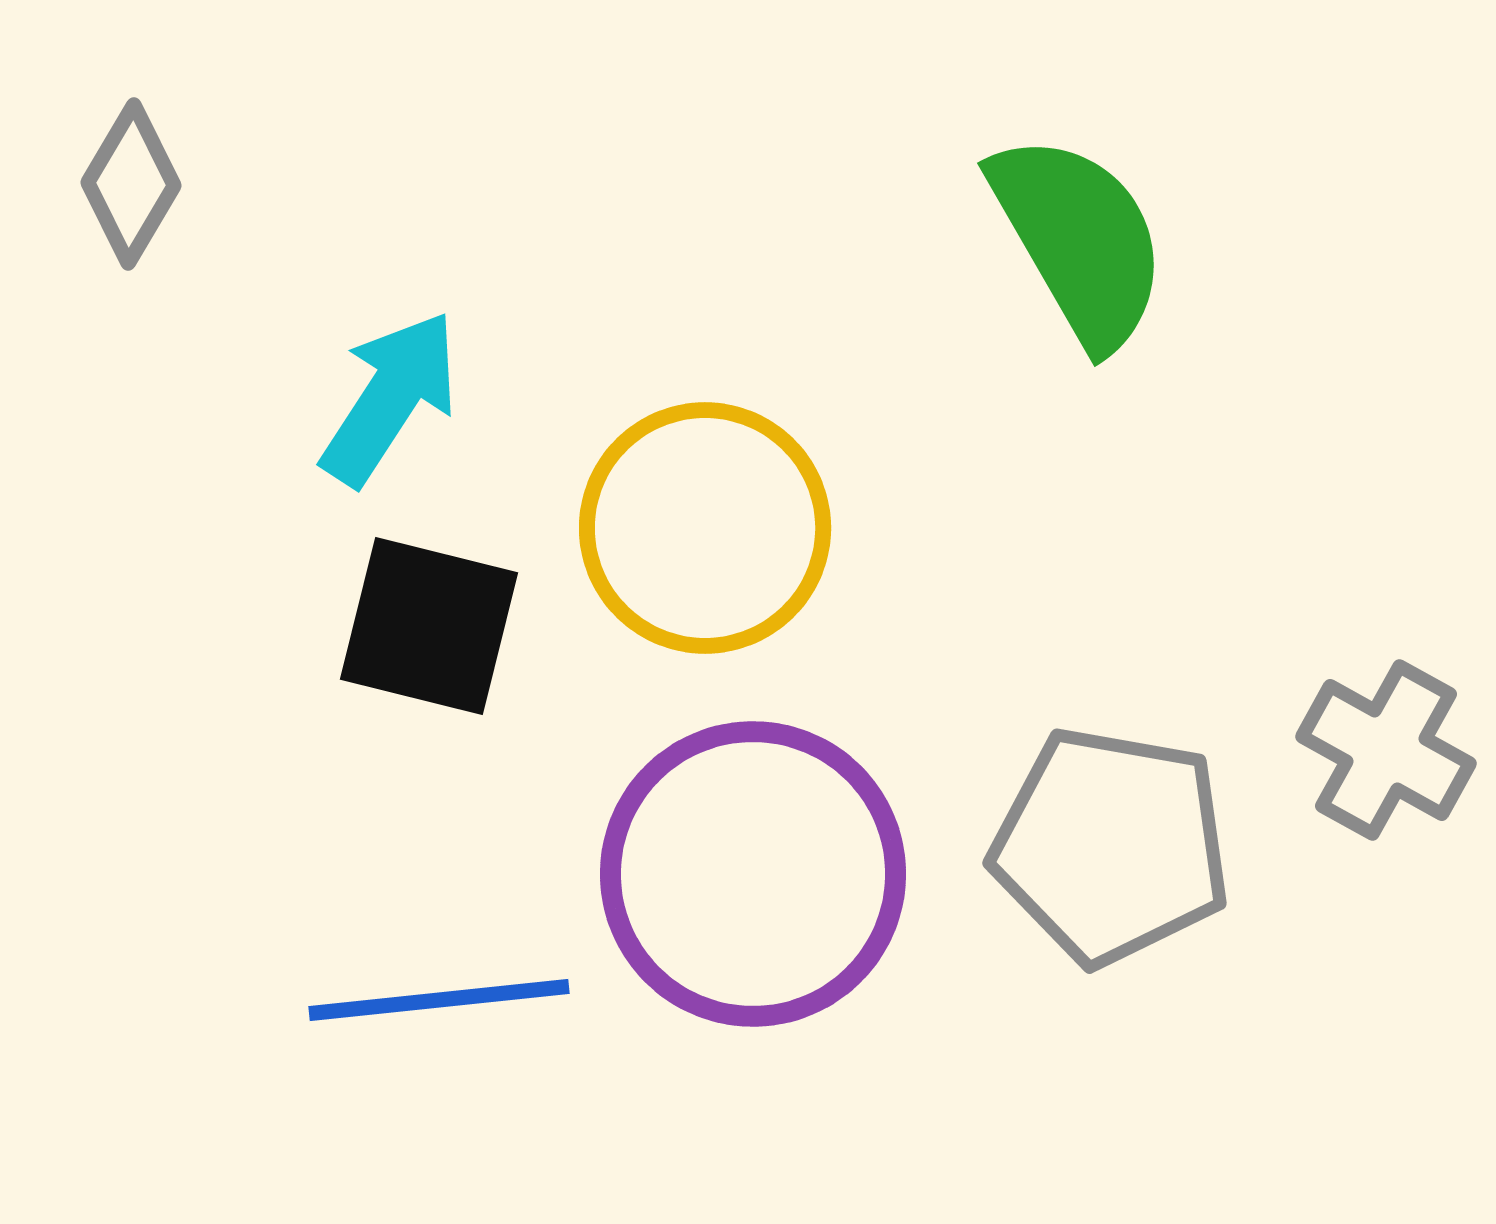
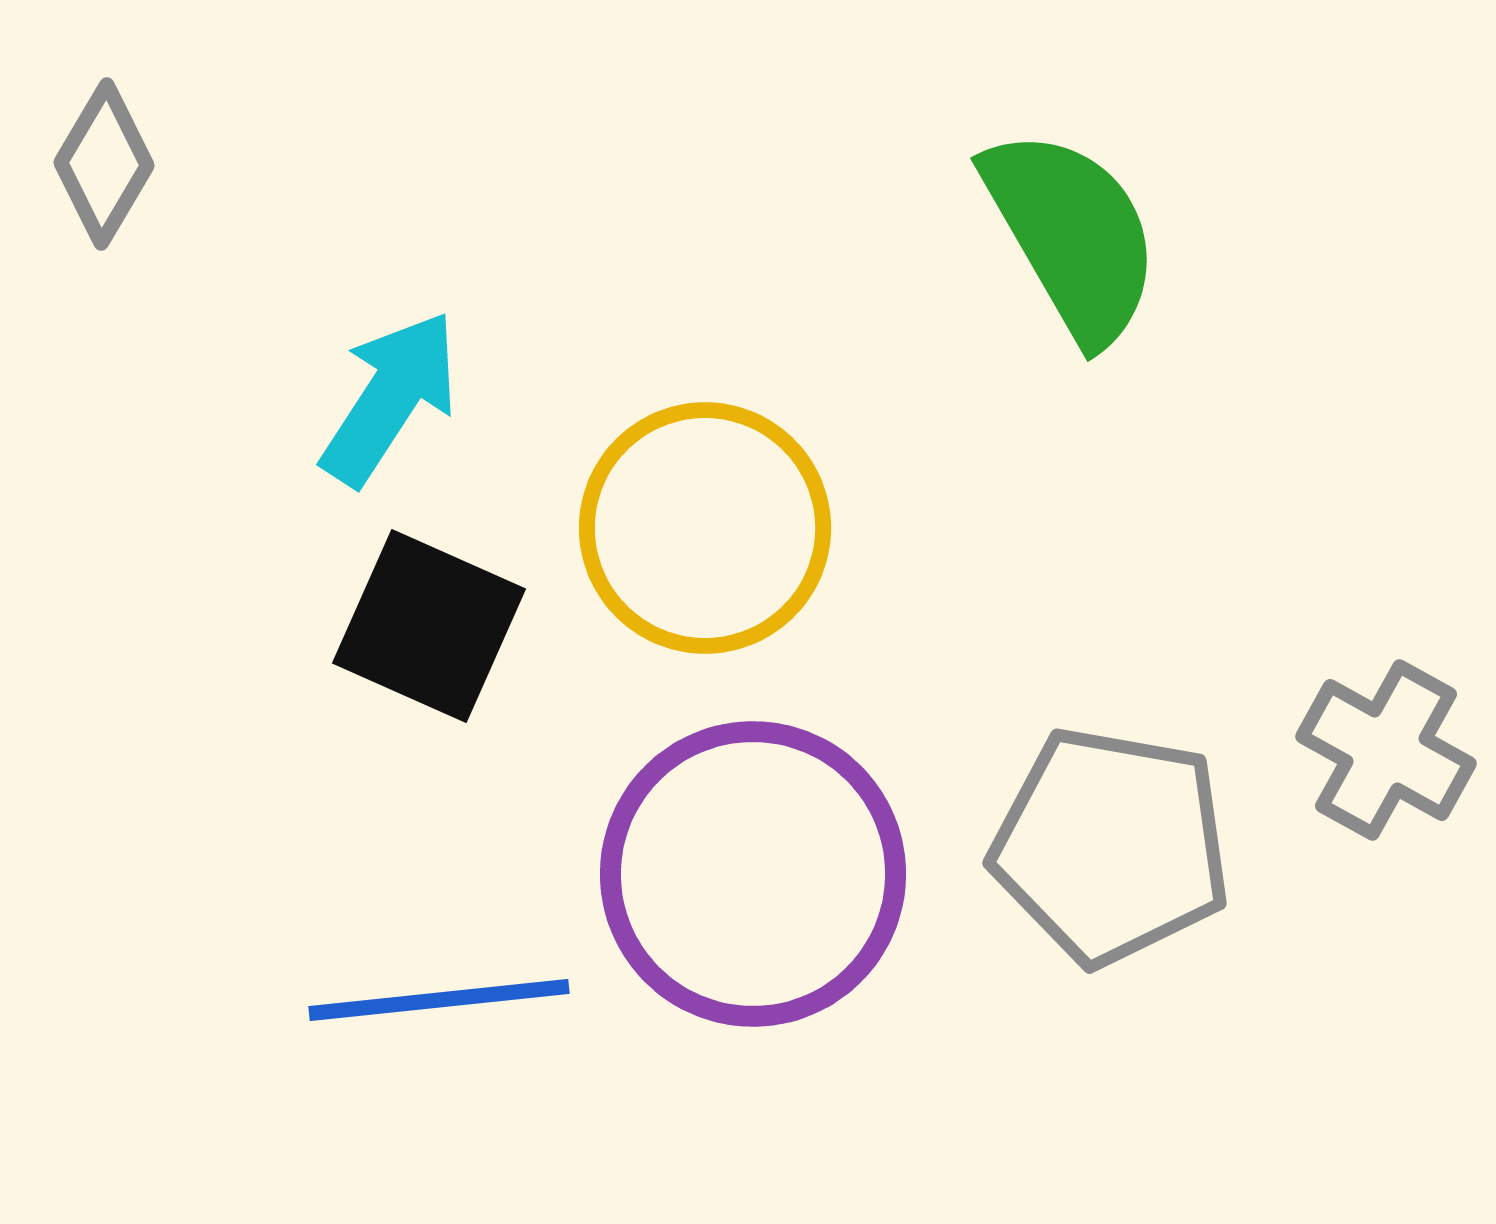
gray diamond: moved 27 px left, 20 px up
green semicircle: moved 7 px left, 5 px up
black square: rotated 10 degrees clockwise
